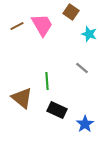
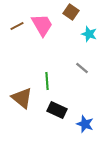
blue star: rotated 18 degrees counterclockwise
